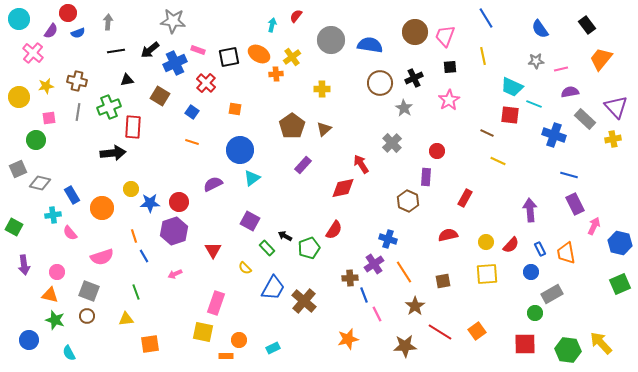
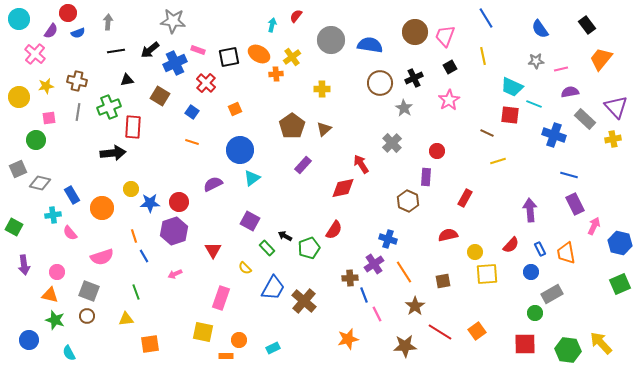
pink cross at (33, 53): moved 2 px right, 1 px down
black square at (450, 67): rotated 24 degrees counterclockwise
orange square at (235, 109): rotated 32 degrees counterclockwise
yellow line at (498, 161): rotated 42 degrees counterclockwise
yellow circle at (486, 242): moved 11 px left, 10 px down
pink rectangle at (216, 303): moved 5 px right, 5 px up
